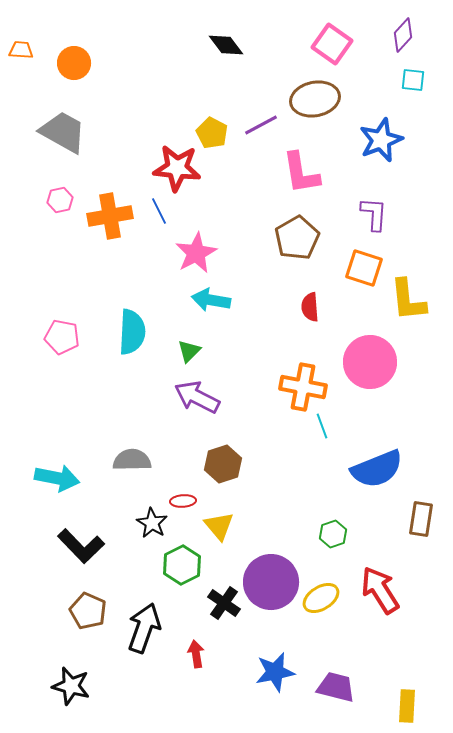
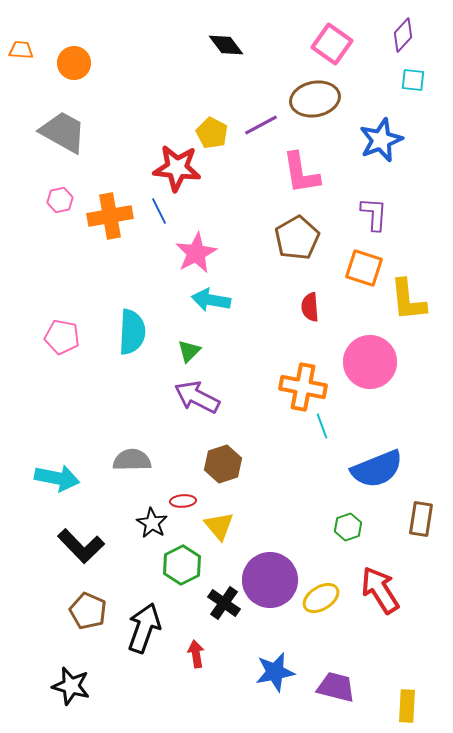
green hexagon at (333, 534): moved 15 px right, 7 px up
purple circle at (271, 582): moved 1 px left, 2 px up
